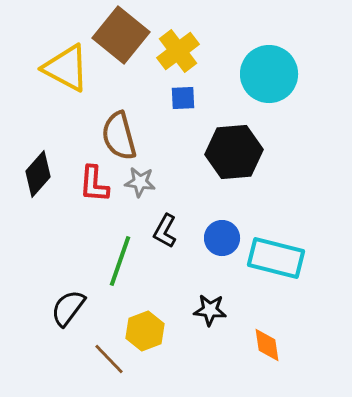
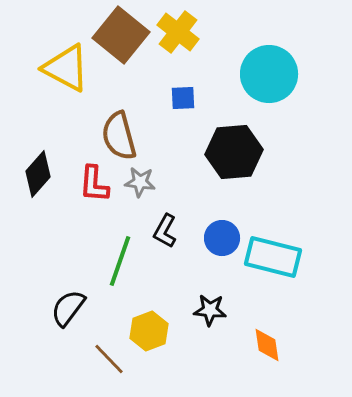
yellow cross: moved 19 px up; rotated 15 degrees counterclockwise
cyan rectangle: moved 3 px left, 1 px up
yellow hexagon: moved 4 px right
